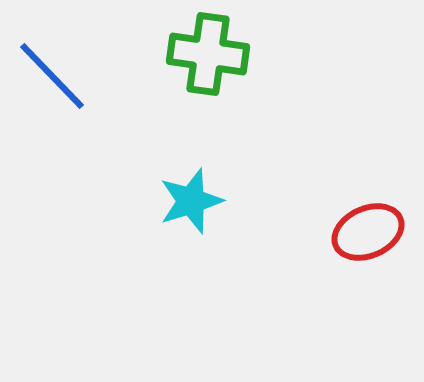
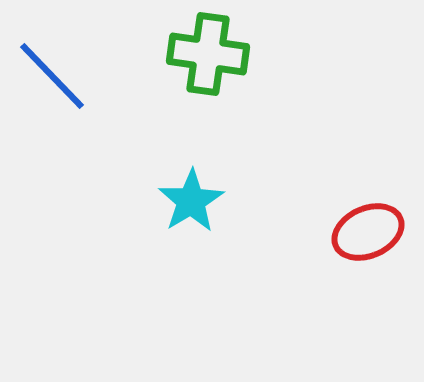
cyan star: rotated 14 degrees counterclockwise
